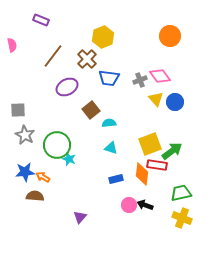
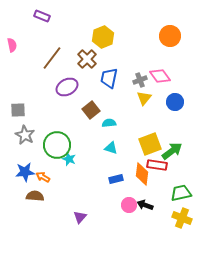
purple rectangle: moved 1 px right, 4 px up
brown line: moved 1 px left, 2 px down
blue trapezoid: rotated 95 degrees clockwise
yellow triangle: moved 12 px left, 1 px up; rotated 21 degrees clockwise
